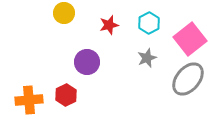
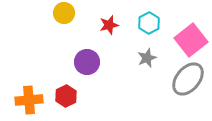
pink square: moved 1 px right, 1 px down
red hexagon: moved 1 px down
